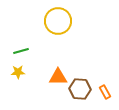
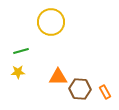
yellow circle: moved 7 px left, 1 px down
